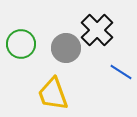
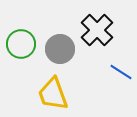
gray circle: moved 6 px left, 1 px down
